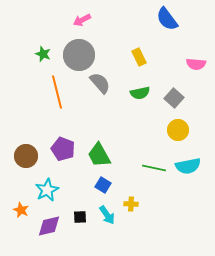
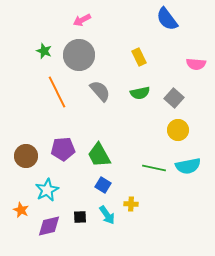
green star: moved 1 px right, 3 px up
gray semicircle: moved 8 px down
orange line: rotated 12 degrees counterclockwise
purple pentagon: rotated 25 degrees counterclockwise
